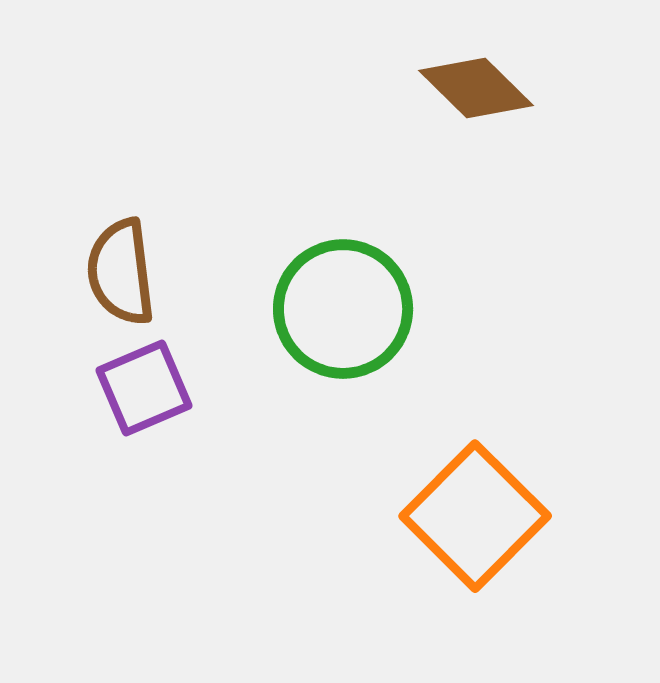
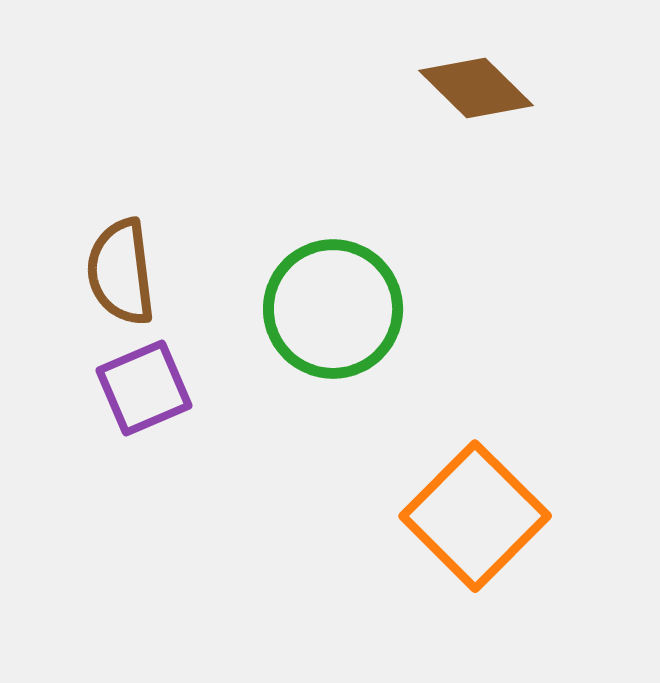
green circle: moved 10 px left
